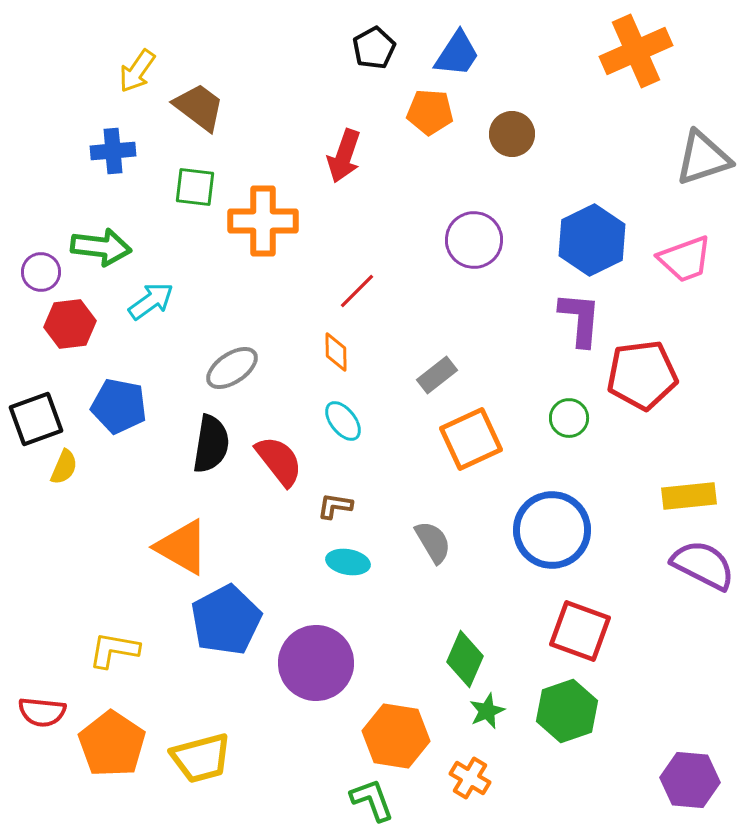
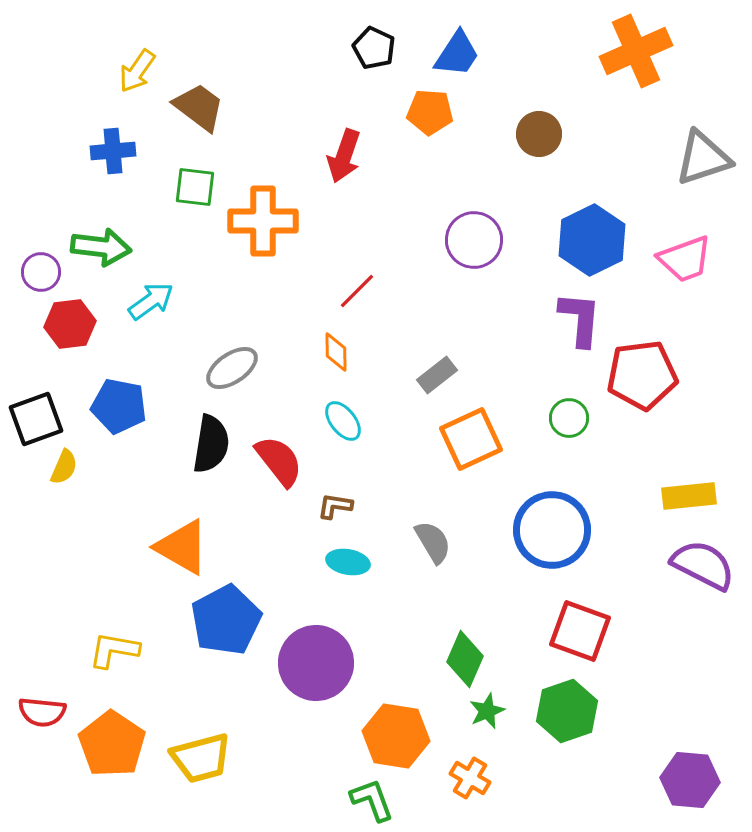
black pentagon at (374, 48): rotated 18 degrees counterclockwise
brown circle at (512, 134): moved 27 px right
